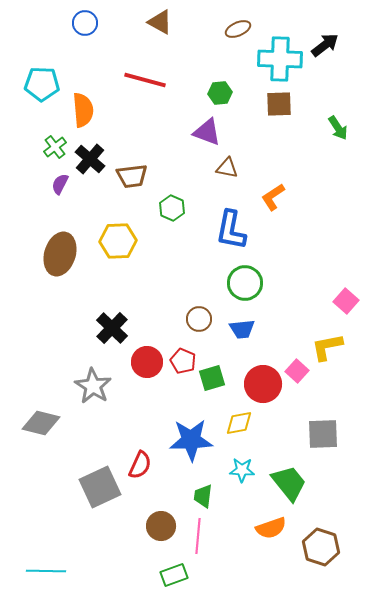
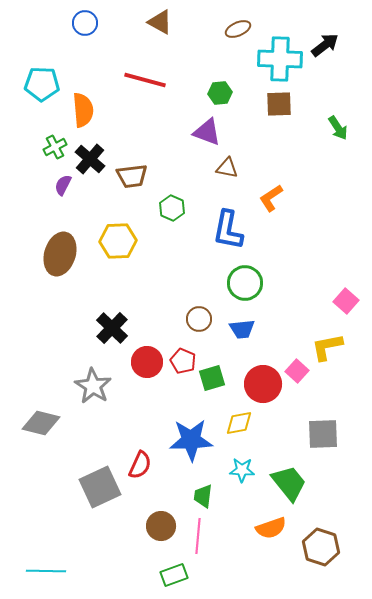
green cross at (55, 147): rotated 10 degrees clockwise
purple semicircle at (60, 184): moved 3 px right, 1 px down
orange L-shape at (273, 197): moved 2 px left, 1 px down
blue L-shape at (231, 230): moved 3 px left
